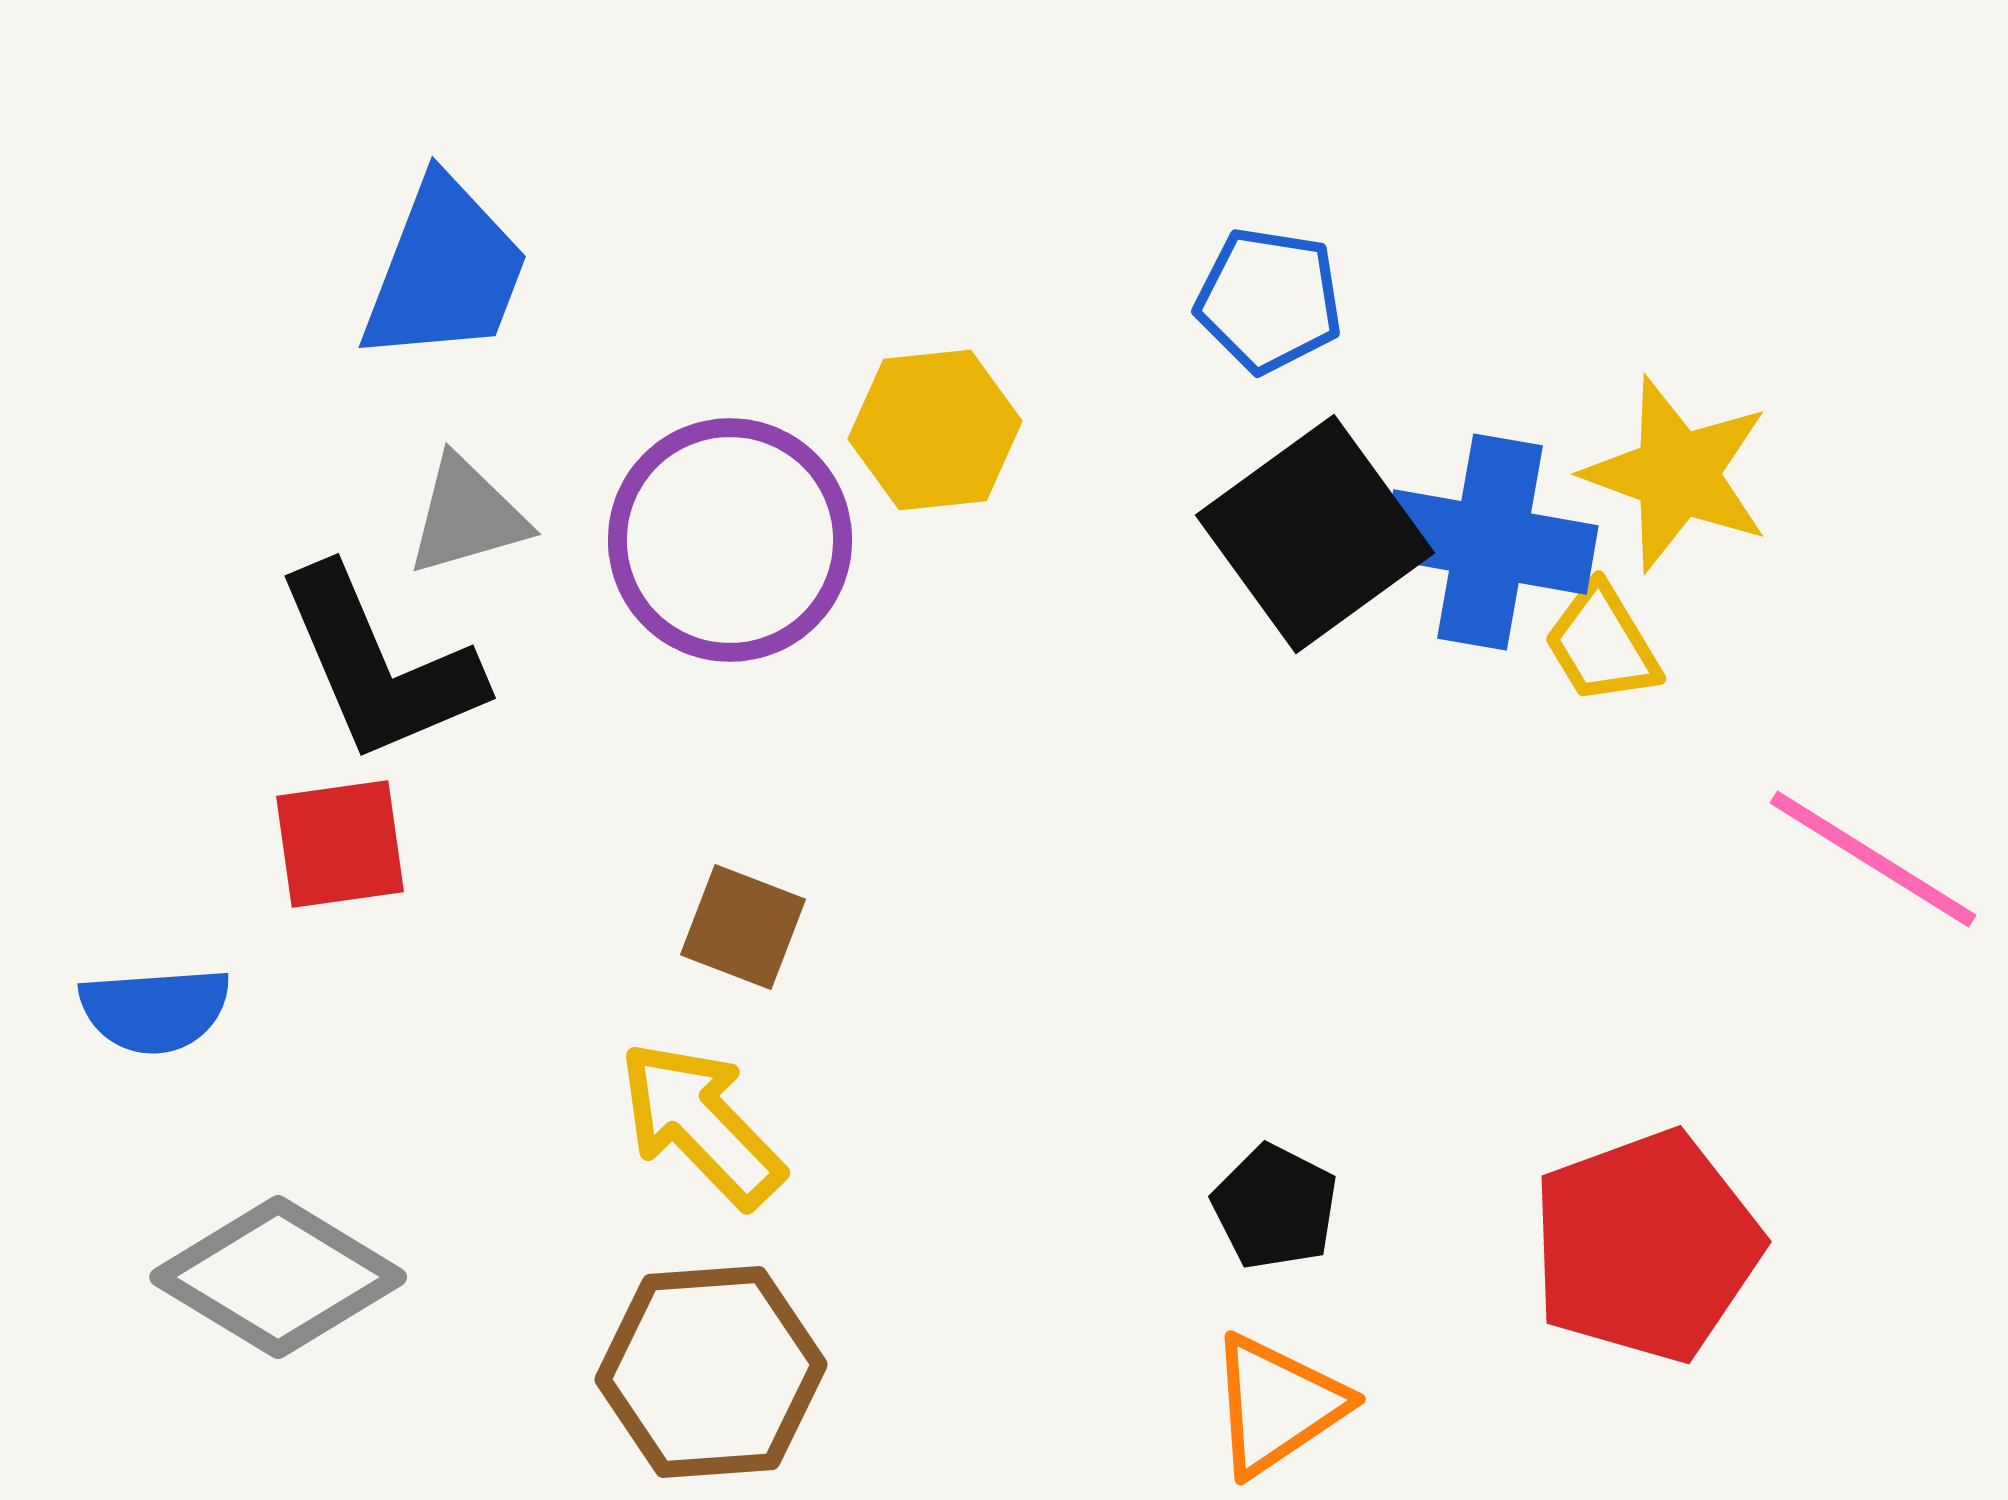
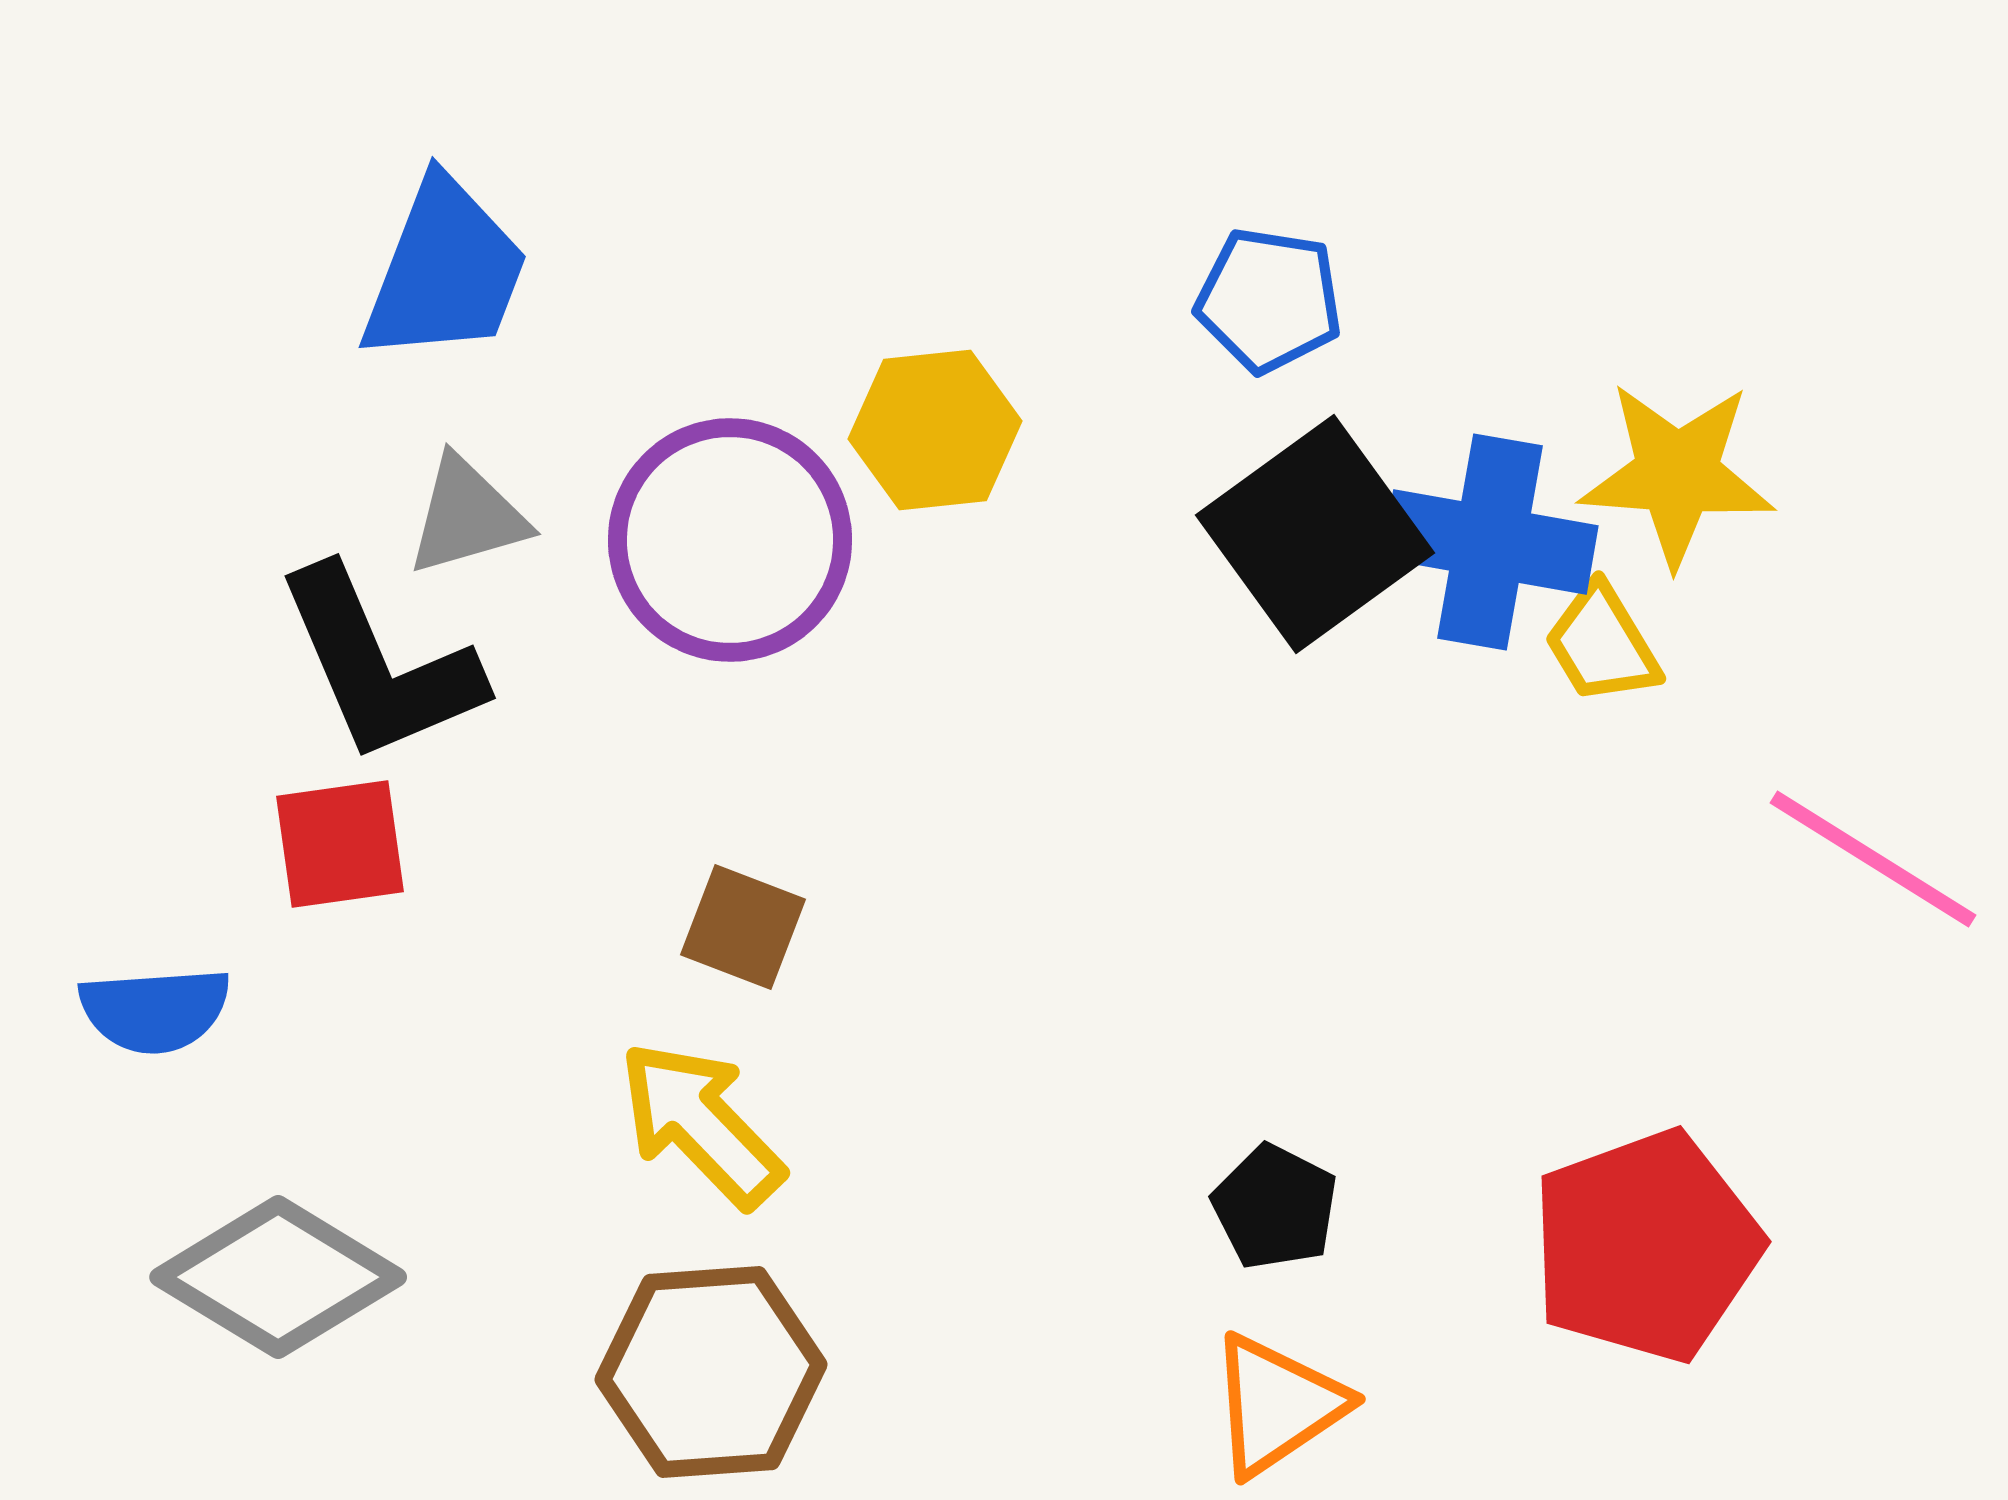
yellow star: rotated 16 degrees counterclockwise
